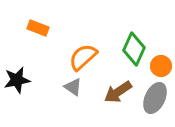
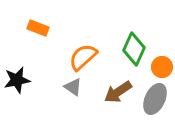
orange circle: moved 1 px right, 1 px down
gray ellipse: moved 1 px down
